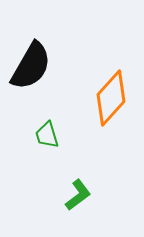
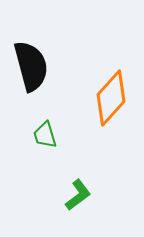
black semicircle: rotated 45 degrees counterclockwise
green trapezoid: moved 2 px left
